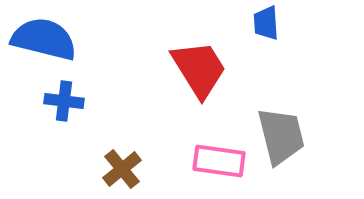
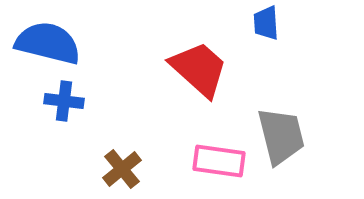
blue semicircle: moved 4 px right, 4 px down
red trapezoid: rotated 16 degrees counterclockwise
